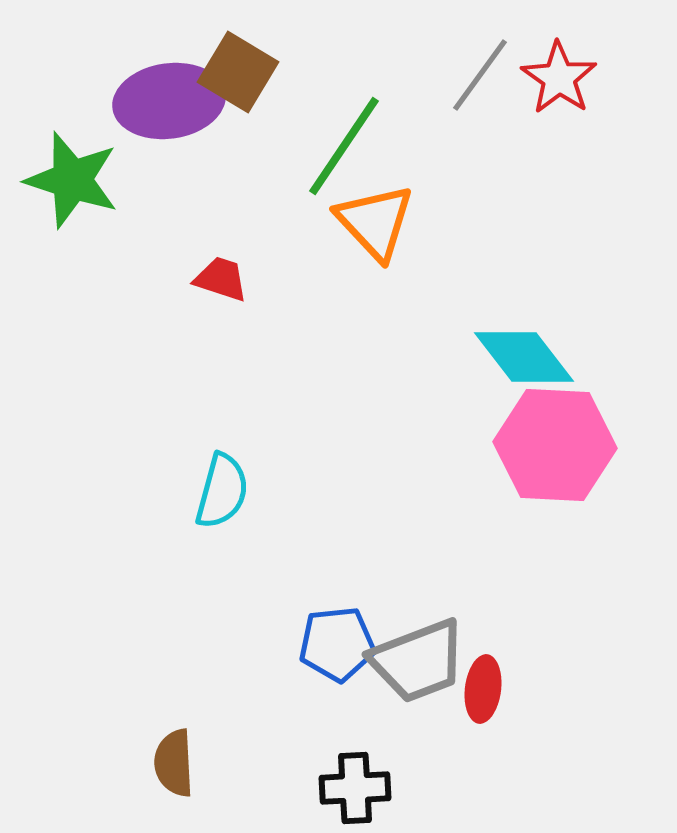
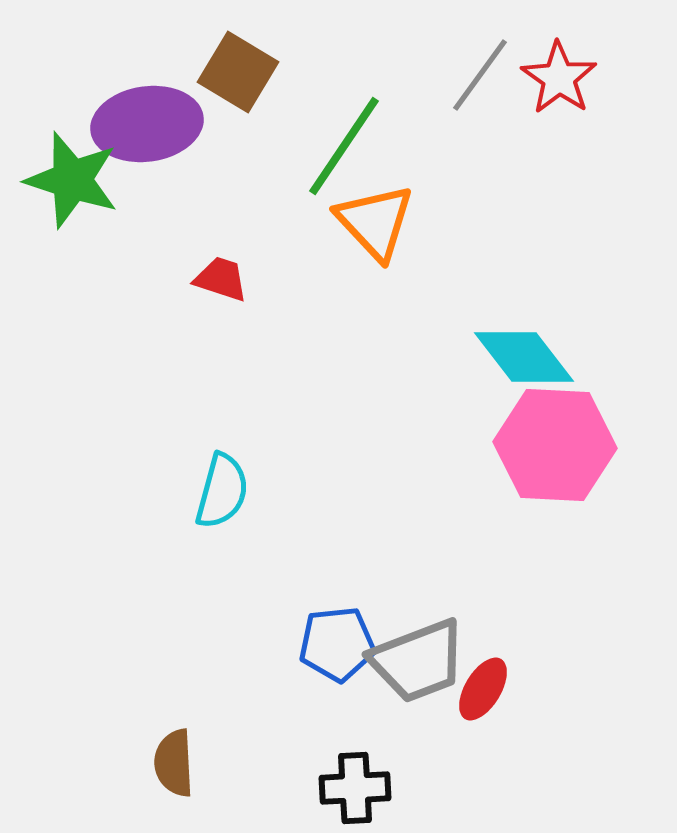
purple ellipse: moved 22 px left, 23 px down
red ellipse: rotated 24 degrees clockwise
